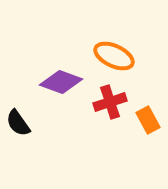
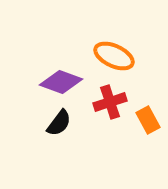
black semicircle: moved 41 px right; rotated 108 degrees counterclockwise
